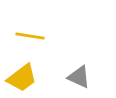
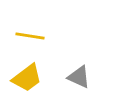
yellow trapezoid: moved 5 px right
